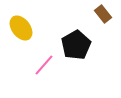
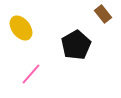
pink line: moved 13 px left, 9 px down
